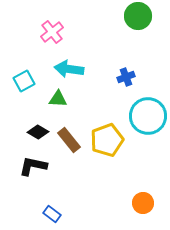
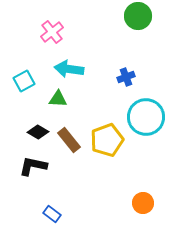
cyan circle: moved 2 px left, 1 px down
